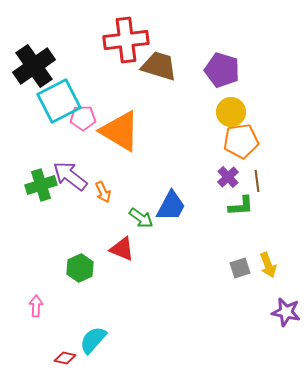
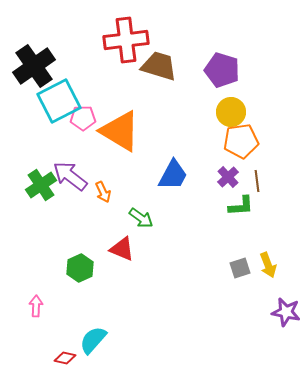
green cross: rotated 16 degrees counterclockwise
blue trapezoid: moved 2 px right, 31 px up
